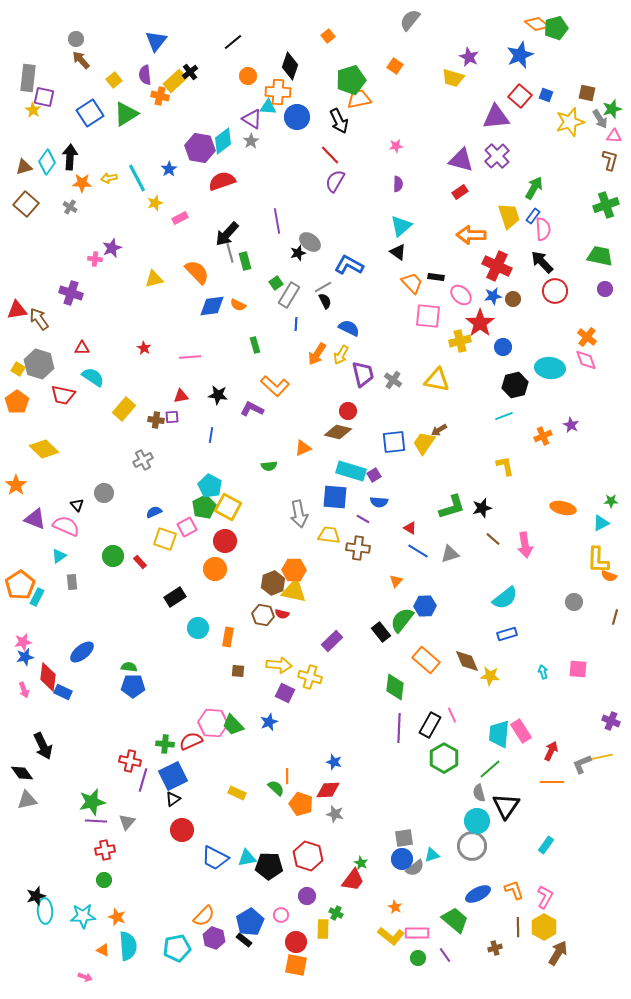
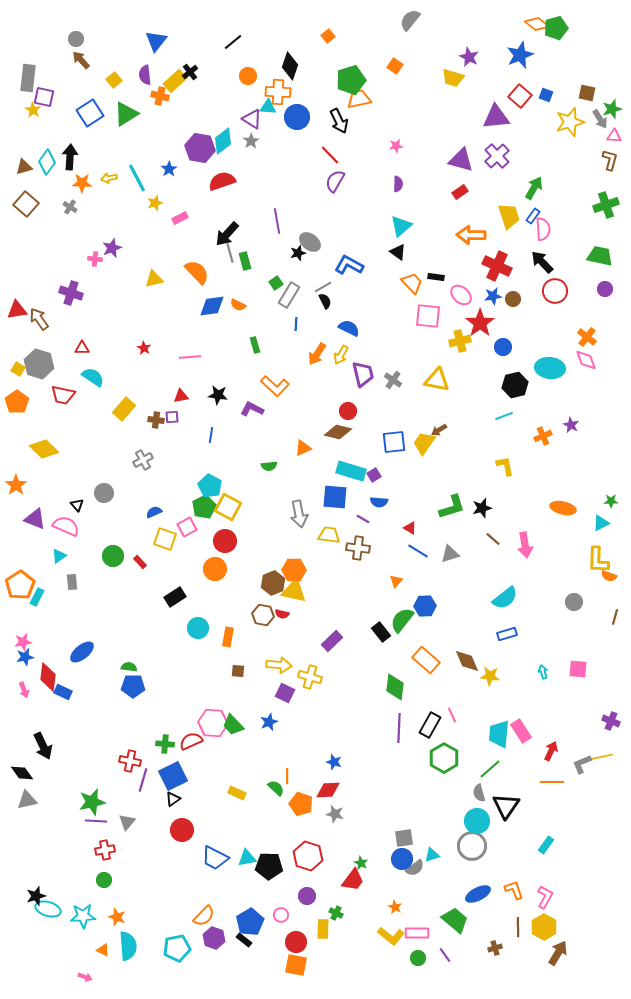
cyan ellipse at (45, 911): moved 3 px right, 2 px up; rotated 70 degrees counterclockwise
